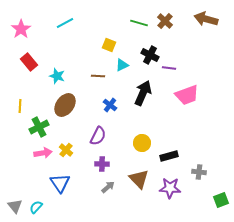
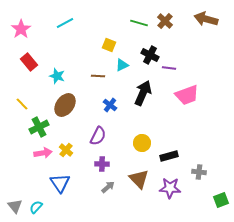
yellow line: moved 2 px right, 2 px up; rotated 48 degrees counterclockwise
